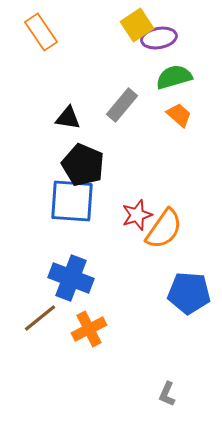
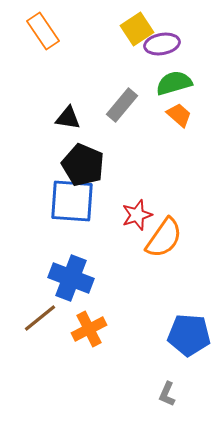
yellow square: moved 4 px down
orange rectangle: moved 2 px right, 1 px up
purple ellipse: moved 3 px right, 6 px down
green semicircle: moved 6 px down
orange semicircle: moved 9 px down
blue pentagon: moved 42 px down
